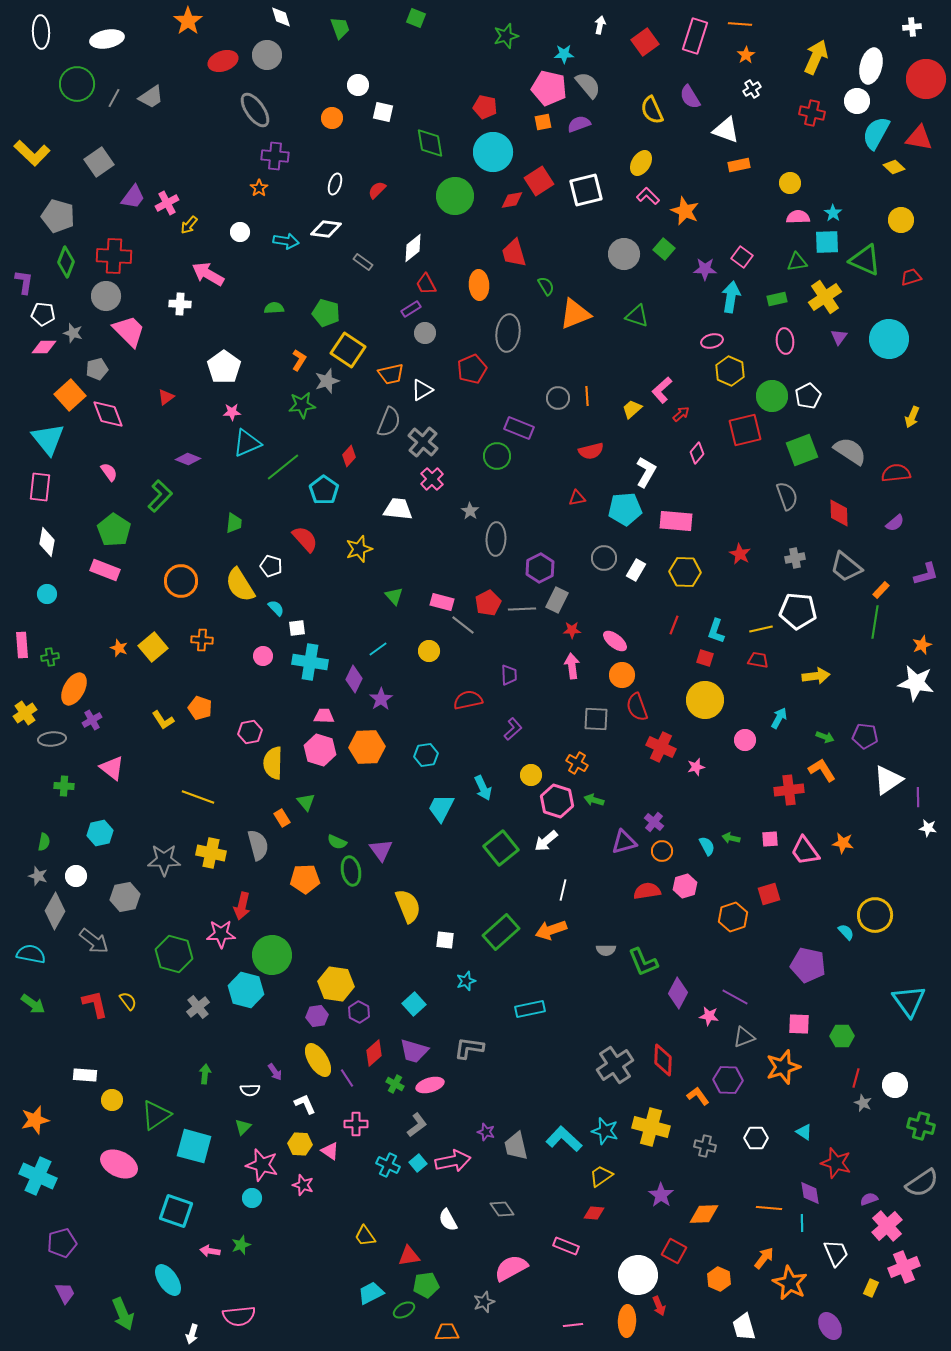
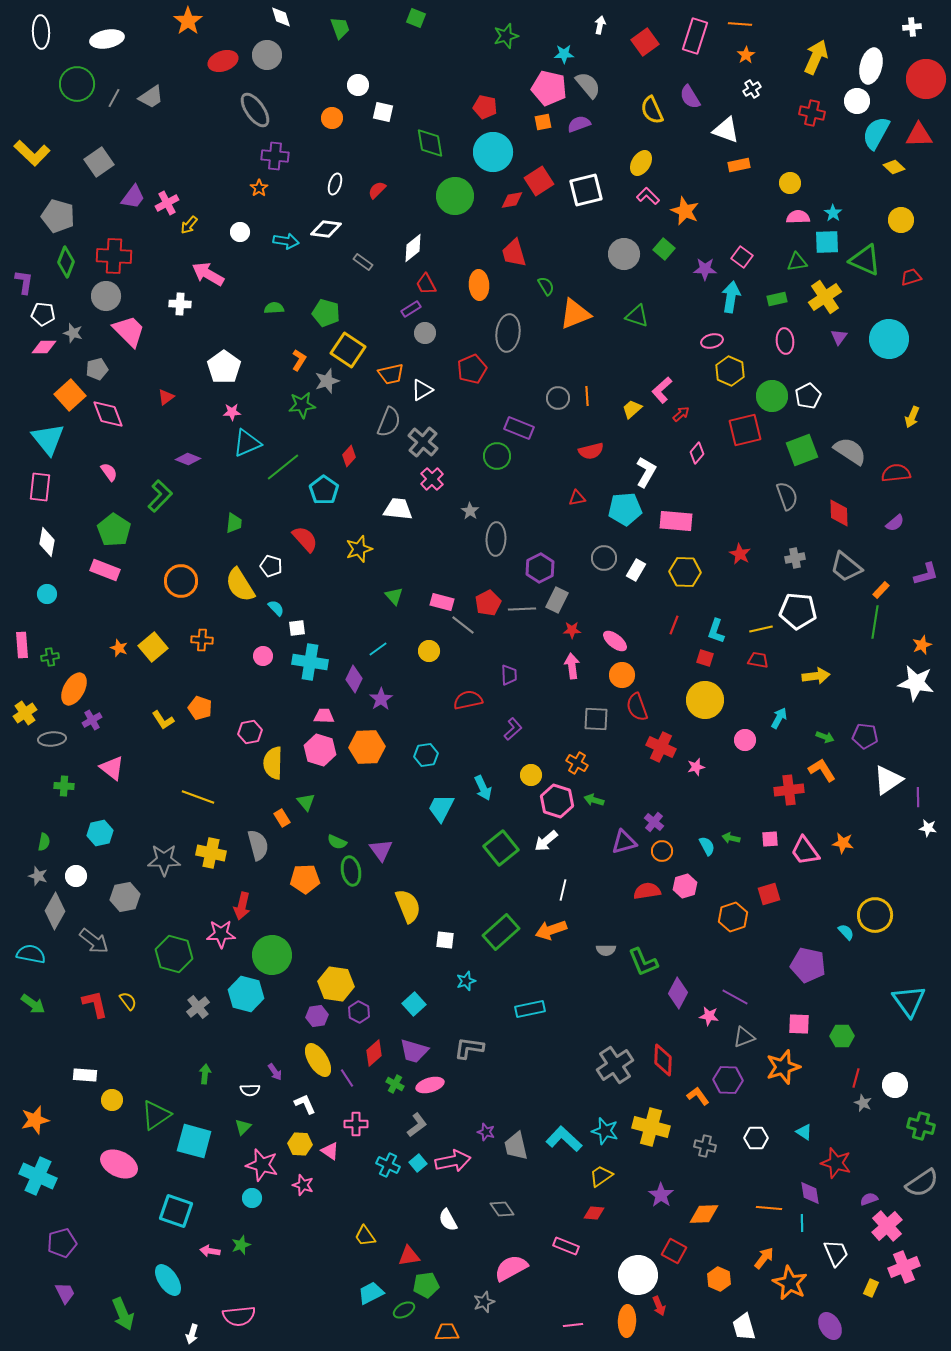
red triangle at (919, 138): moved 3 px up; rotated 12 degrees counterclockwise
cyan hexagon at (246, 990): moved 4 px down
cyan square at (194, 1146): moved 5 px up
